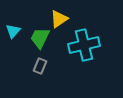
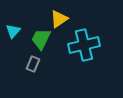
green trapezoid: moved 1 px right, 1 px down
gray rectangle: moved 7 px left, 2 px up
